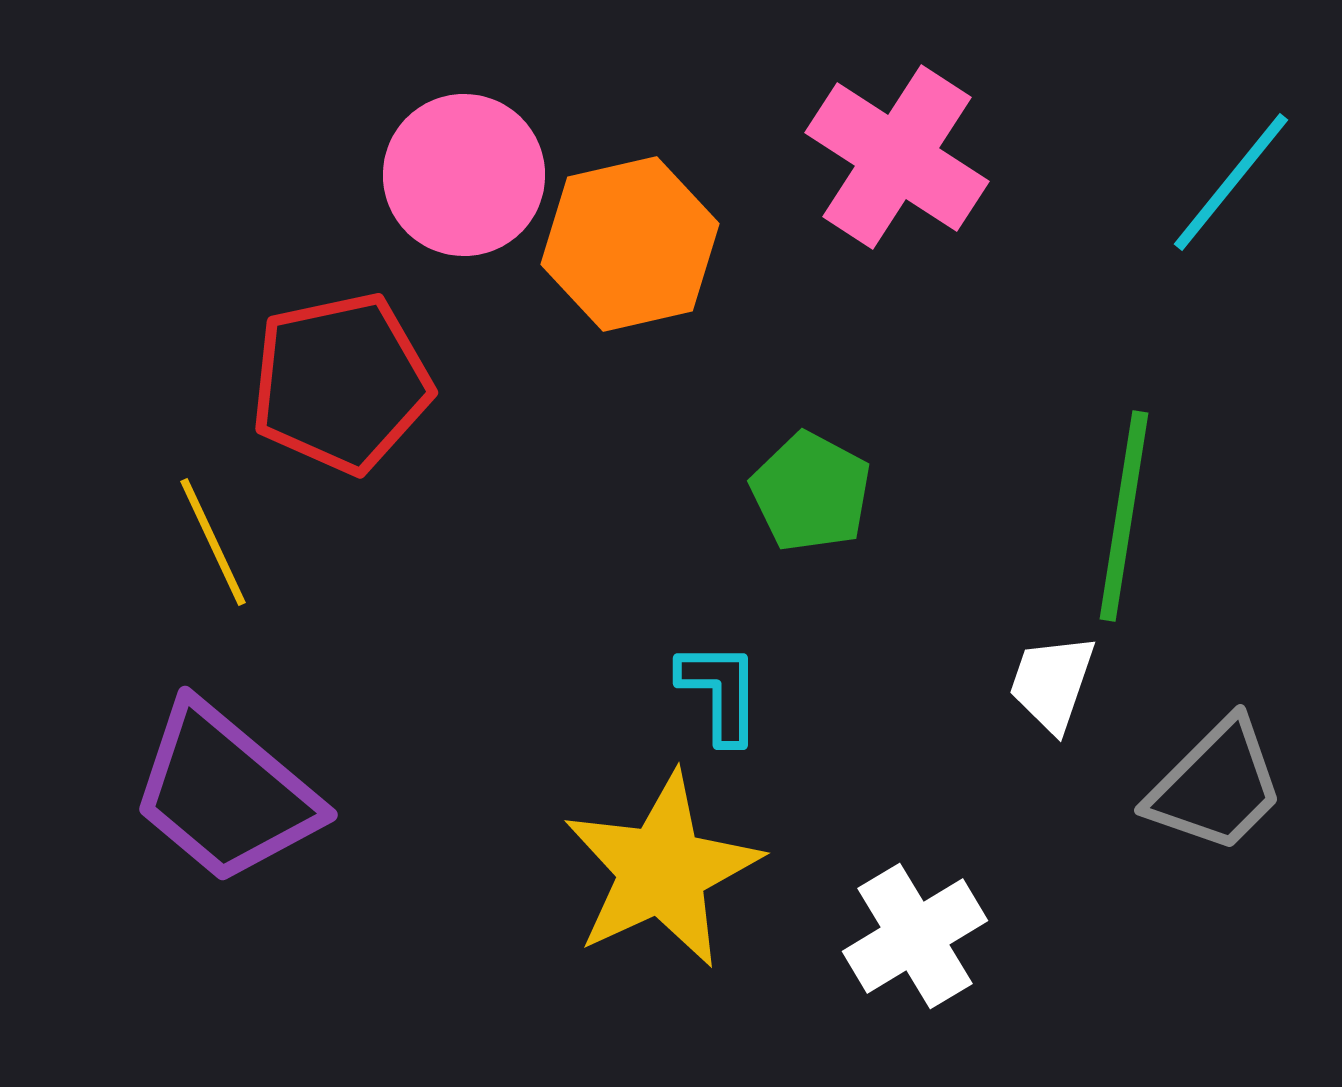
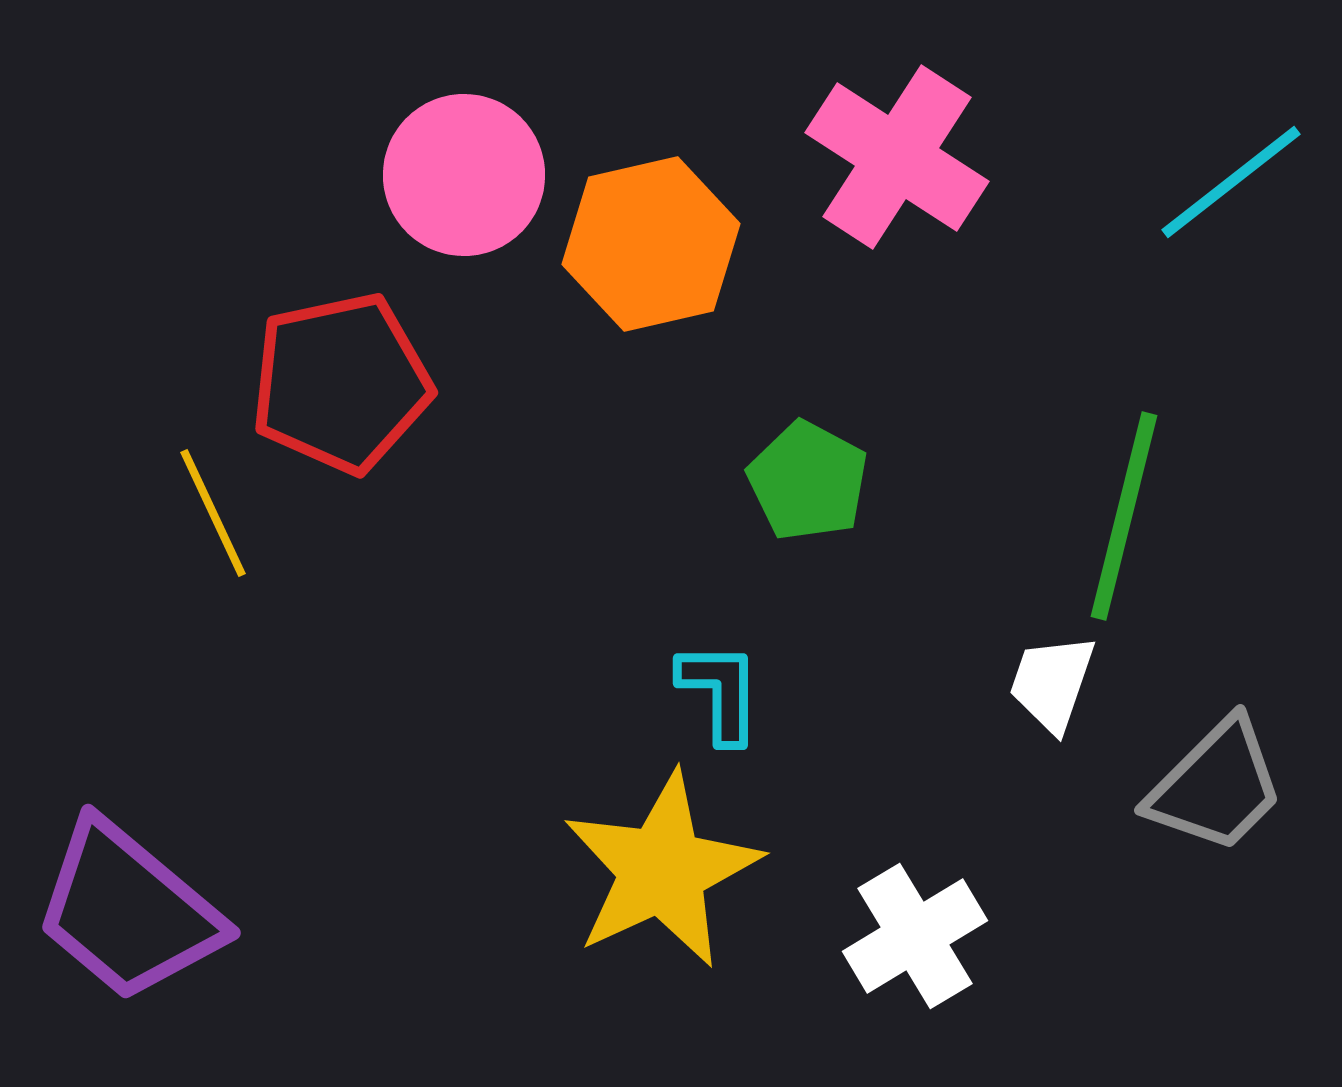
cyan line: rotated 13 degrees clockwise
orange hexagon: moved 21 px right
green pentagon: moved 3 px left, 11 px up
green line: rotated 5 degrees clockwise
yellow line: moved 29 px up
purple trapezoid: moved 97 px left, 118 px down
